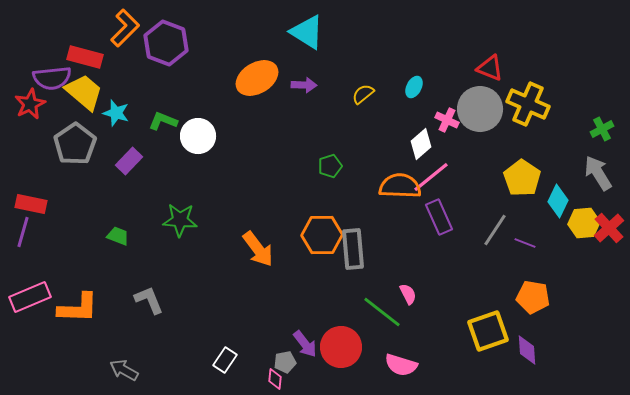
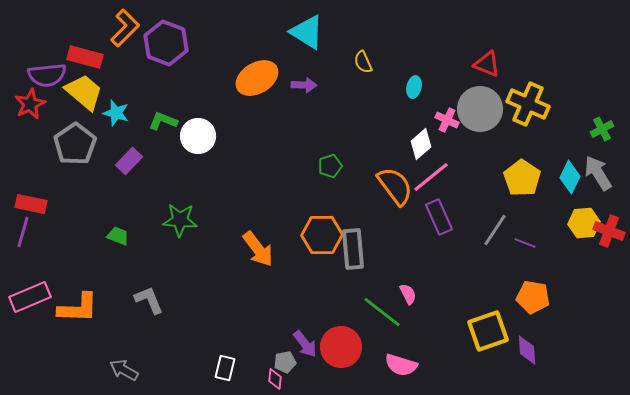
red triangle at (490, 68): moved 3 px left, 4 px up
purple semicircle at (52, 78): moved 5 px left, 3 px up
cyan ellipse at (414, 87): rotated 15 degrees counterclockwise
yellow semicircle at (363, 94): moved 32 px up; rotated 75 degrees counterclockwise
orange semicircle at (400, 186): moved 5 px left; rotated 51 degrees clockwise
cyan diamond at (558, 201): moved 12 px right, 24 px up
red cross at (609, 228): moved 3 px down; rotated 28 degrees counterclockwise
white rectangle at (225, 360): moved 8 px down; rotated 20 degrees counterclockwise
